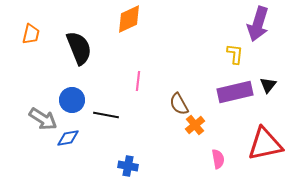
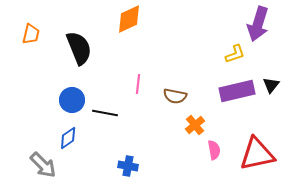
yellow L-shape: rotated 65 degrees clockwise
pink line: moved 3 px down
black triangle: moved 3 px right
purple rectangle: moved 2 px right, 1 px up
brown semicircle: moved 4 px left, 8 px up; rotated 50 degrees counterclockwise
black line: moved 1 px left, 2 px up
gray arrow: moved 46 px down; rotated 12 degrees clockwise
blue diamond: rotated 25 degrees counterclockwise
red triangle: moved 8 px left, 10 px down
pink semicircle: moved 4 px left, 9 px up
